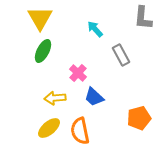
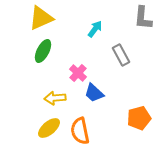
yellow triangle: moved 1 px right; rotated 36 degrees clockwise
cyan arrow: rotated 78 degrees clockwise
blue trapezoid: moved 4 px up
